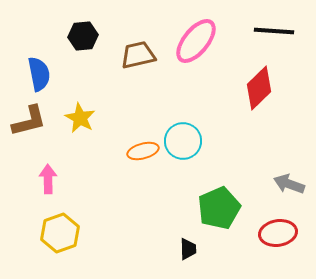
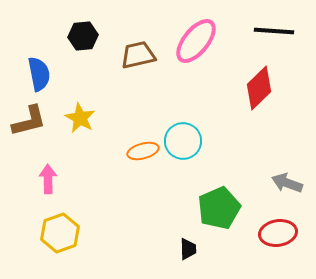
gray arrow: moved 2 px left, 1 px up
